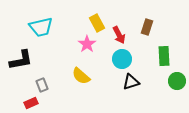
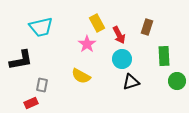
yellow semicircle: rotated 12 degrees counterclockwise
gray rectangle: rotated 32 degrees clockwise
